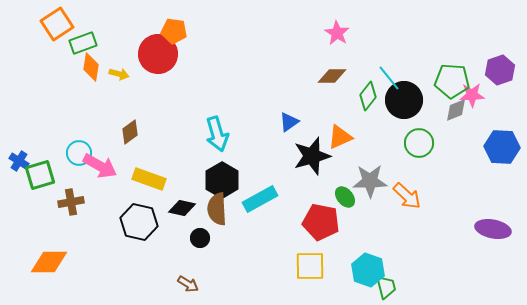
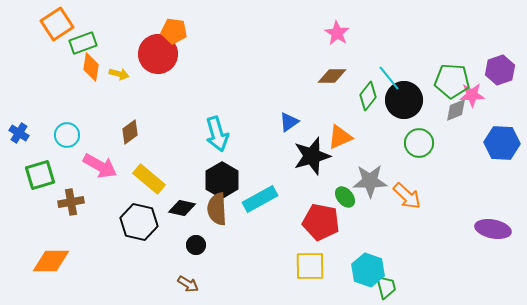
blue hexagon at (502, 147): moved 4 px up
cyan circle at (79, 153): moved 12 px left, 18 px up
blue cross at (19, 161): moved 28 px up
yellow rectangle at (149, 179): rotated 20 degrees clockwise
black circle at (200, 238): moved 4 px left, 7 px down
orange diamond at (49, 262): moved 2 px right, 1 px up
